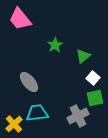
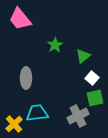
white square: moved 1 px left
gray ellipse: moved 3 px left, 4 px up; rotated 40 degrees clockwise
